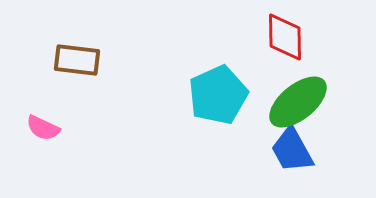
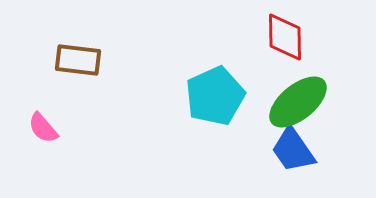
brown rectangle: moved 1 px right
cyan pentagon: moved 3 px left, 1 px down
pink semicircle: rotated 24 degrees clockwise
blue trapezoid: moved 1 px right; rotated 6 degrees counterclockwise
